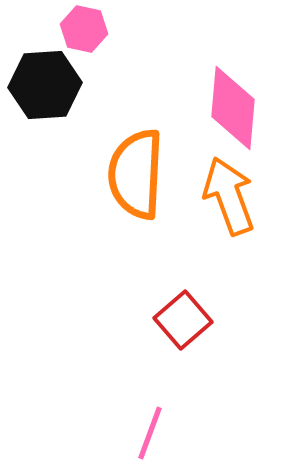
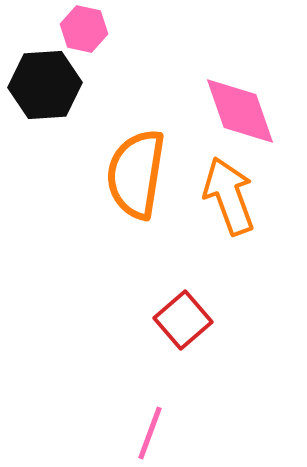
pink diamond: moved 7 px right, 3 px down; rotated 24 degrees counterclockwise
orange semicircle: rotated 6 degrees clockwise
